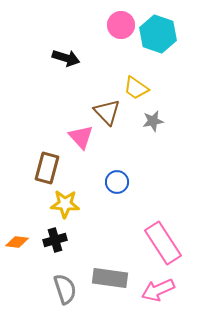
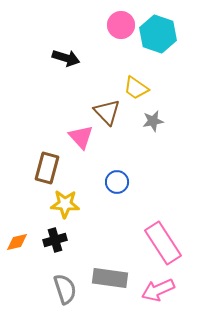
orange diamond: rotated 20 degrees counterclockwise
